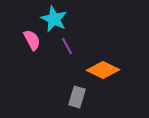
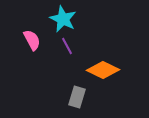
cyan star: moved 9 px right
